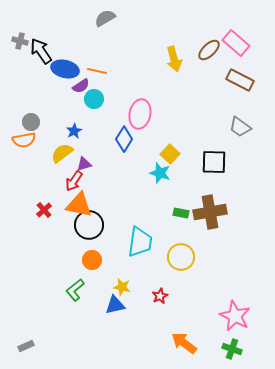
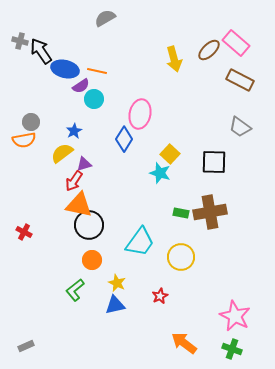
red cross: moved 20 px left, 22 px down; rotated 21 degrees counterclockwise
cyan trapezoid: rotated 28 degrees clockwise
yellow star: moved 5 px left, 4 px up; rotated 12 degrees clockwise
